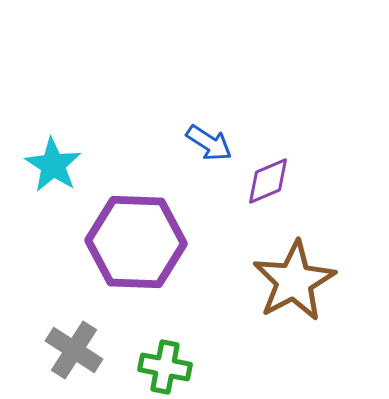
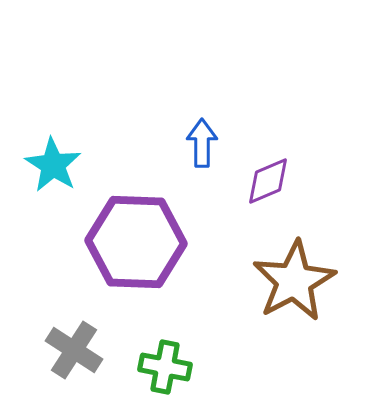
blue arrow: moved 7 px left; rotated 123 degrees counterclockwise
